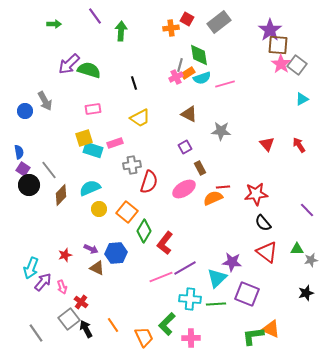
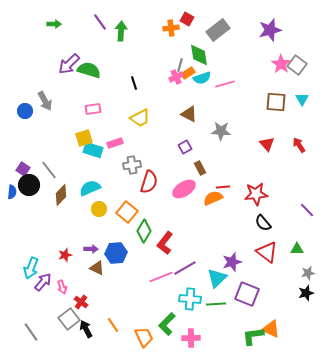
purple line at (95, 16): moved 5 px right, 6 px down
gray rectangle at (219, 22): moved 1 px left, 8 px down
purple star at (270, 30): rotated 20 degrees clockwise
brown square at (278, 45): moved 2 px left, 57 px down
cyan triangle at (302, 99): rotated 32 degrees counterclockwise
blue semicircle at (19, 152): moved 7 px left, 40 px down; rotated 16 degrees clockwise
purple arrow at (91, 249): rotated 24 degrees counterclockwise
gray star at (311, 260): moved 3 px left, 13 px down
purple star at (232, 262): rotated 24 degrees counterclockwise
gray line at (36, 333): moved 5 px left, 1 px up
